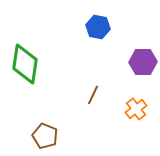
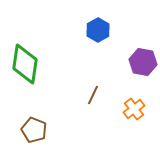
blue hexagon: moved 3 px down; rotated 20 degrees clockwise
purple hexagon: rotated 12 degrees clockwise
orange cross: moved 2 px left
brown pentagon: moved 11 px left, 6 px up
